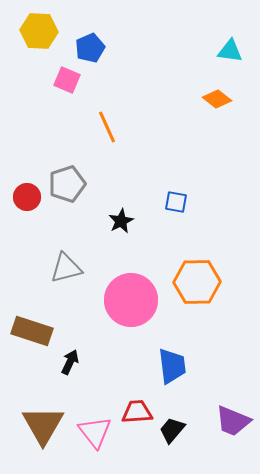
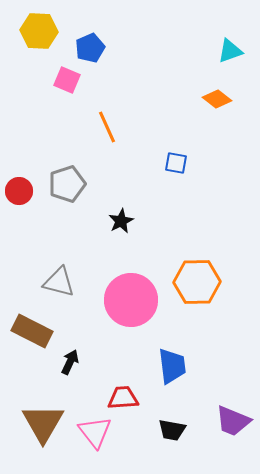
cyan triangle: rotated 28 degrees counterclockwise
red circle: moved 8 px left, 6 px up
blue square: moved 39 px up
gray triangle: moved 7 px left, 14 px down; rotated 28 degrees clockwise
brown rectangle: rotated 9 degrees clockwise
red trapezoid: moved 14 px left, 14 px up
brown triangle: moved 2 px up
black trapezoid: rotated 120 degrees counterclockwise
